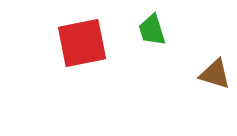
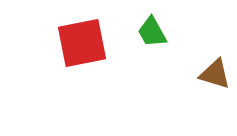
green trapezoid: moved 2 px down; rotated 12 degrees counterclockwise
